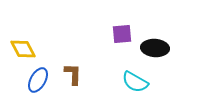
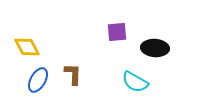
purple square: moved 5 px left, 2 px up
yellow diamond: moved 4 px right, 2 px up
